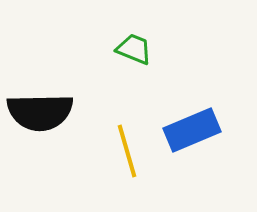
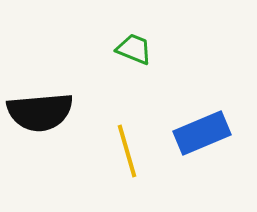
black semicircle: rotated 4 degrees counterclockwise
blue rectangle: moved 10 px right, 3 px down
